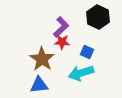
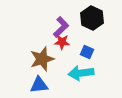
black hexagon: moved 6 px left, 1 px down
brown star: rotated 20 degrees clockwise
cyan arrow: rotated 10 degrees clockwise
